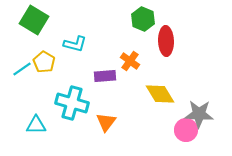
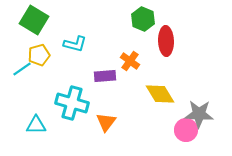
yellow pentagon: moved 5 px left, 7 px up; rotated 25 degrees clockwise
